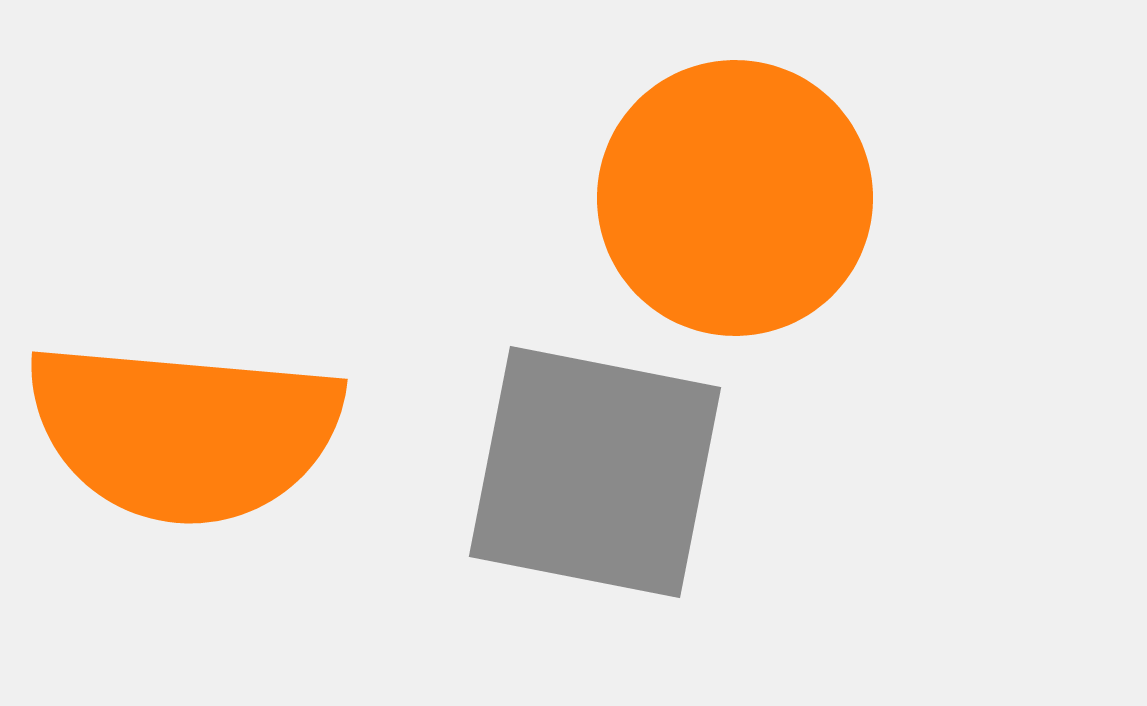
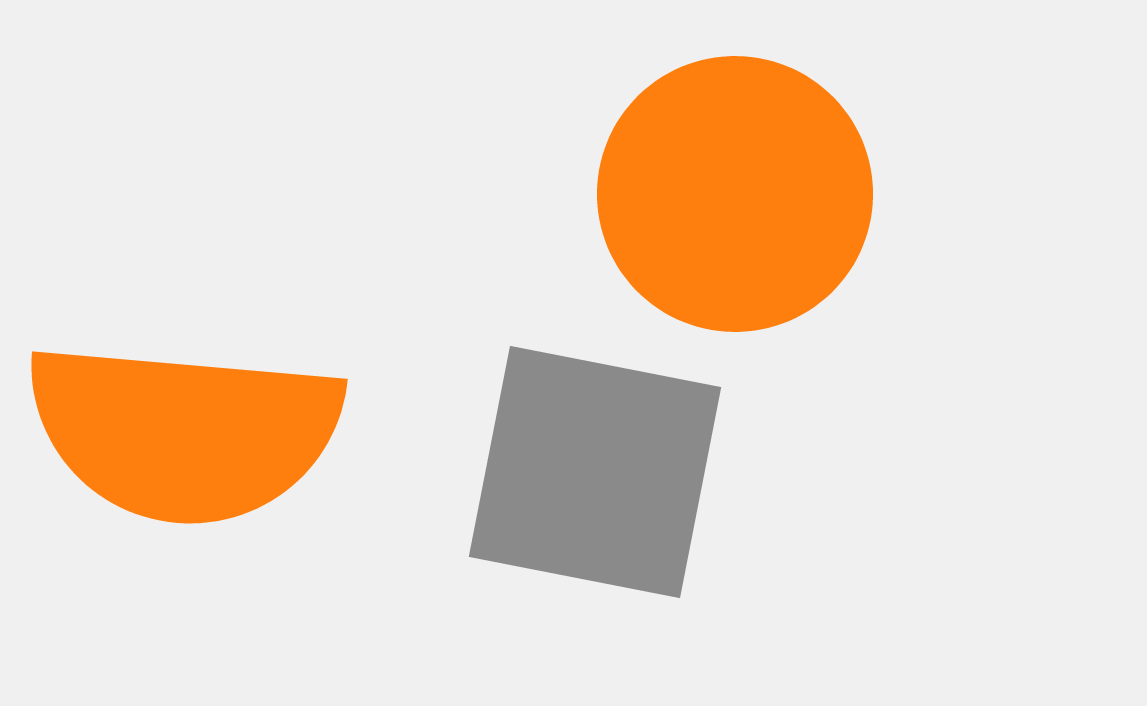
orange circle: moved 4 px up
